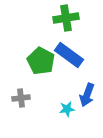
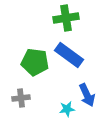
green pentagon: moved 6 px left, 1 px down; rotated 20 degrees counterclockwise
blue arrow: rotated 45 degrees counterclockwise
